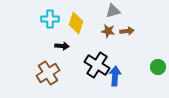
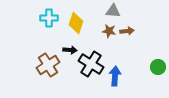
gray triangle: rotated 21 degrees clockwise
cyan cross: moved 1 px left, 1 px up
brown star: moved 1 px right
black arrow: moved 8 px right, 4 px down
black cross: moved 6 px left, 1 px up
brown cross: moved 8 px up
